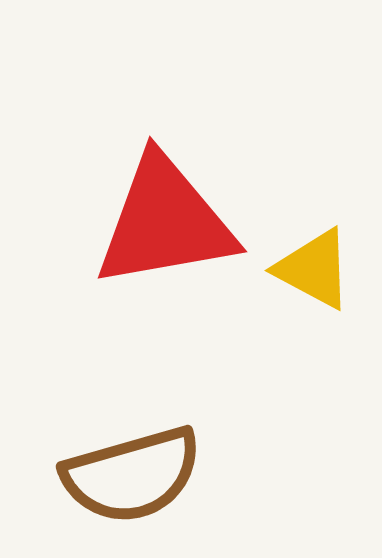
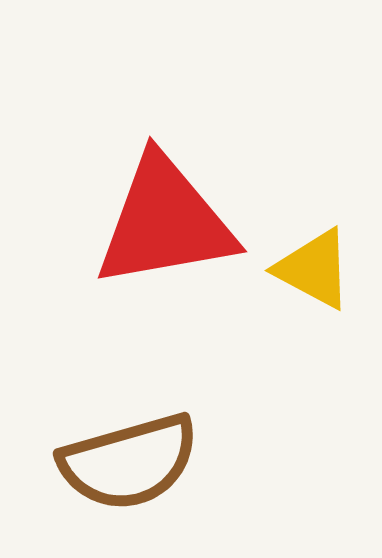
brown semicircle: moved 3 px left, 13 px up
